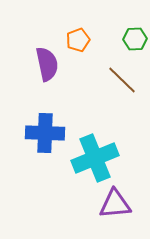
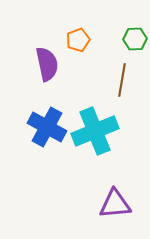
brown line: rotated 56 degrees clockwise
blue cross: moved 2 px right, 6 px up; rotated 27 degrees clockwise
cyan cross: moved 27 px up
